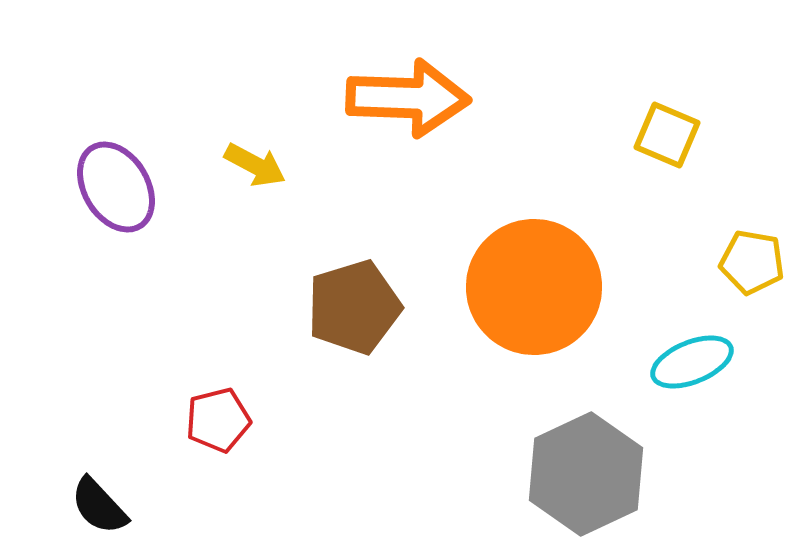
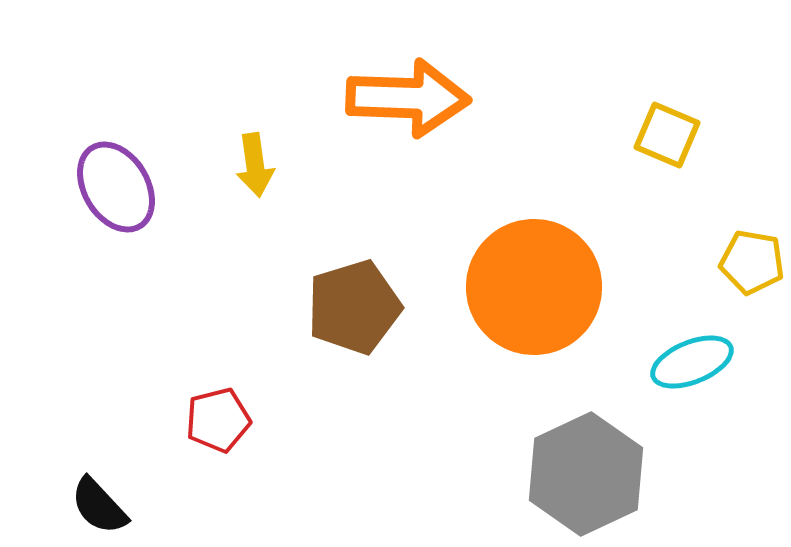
yellow arrow: rotated 54 degrees clockwise
